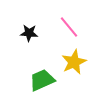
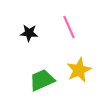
pink line: rotated 15 degrees clockwise
yellow star: moved 5 px right, 8 px down
